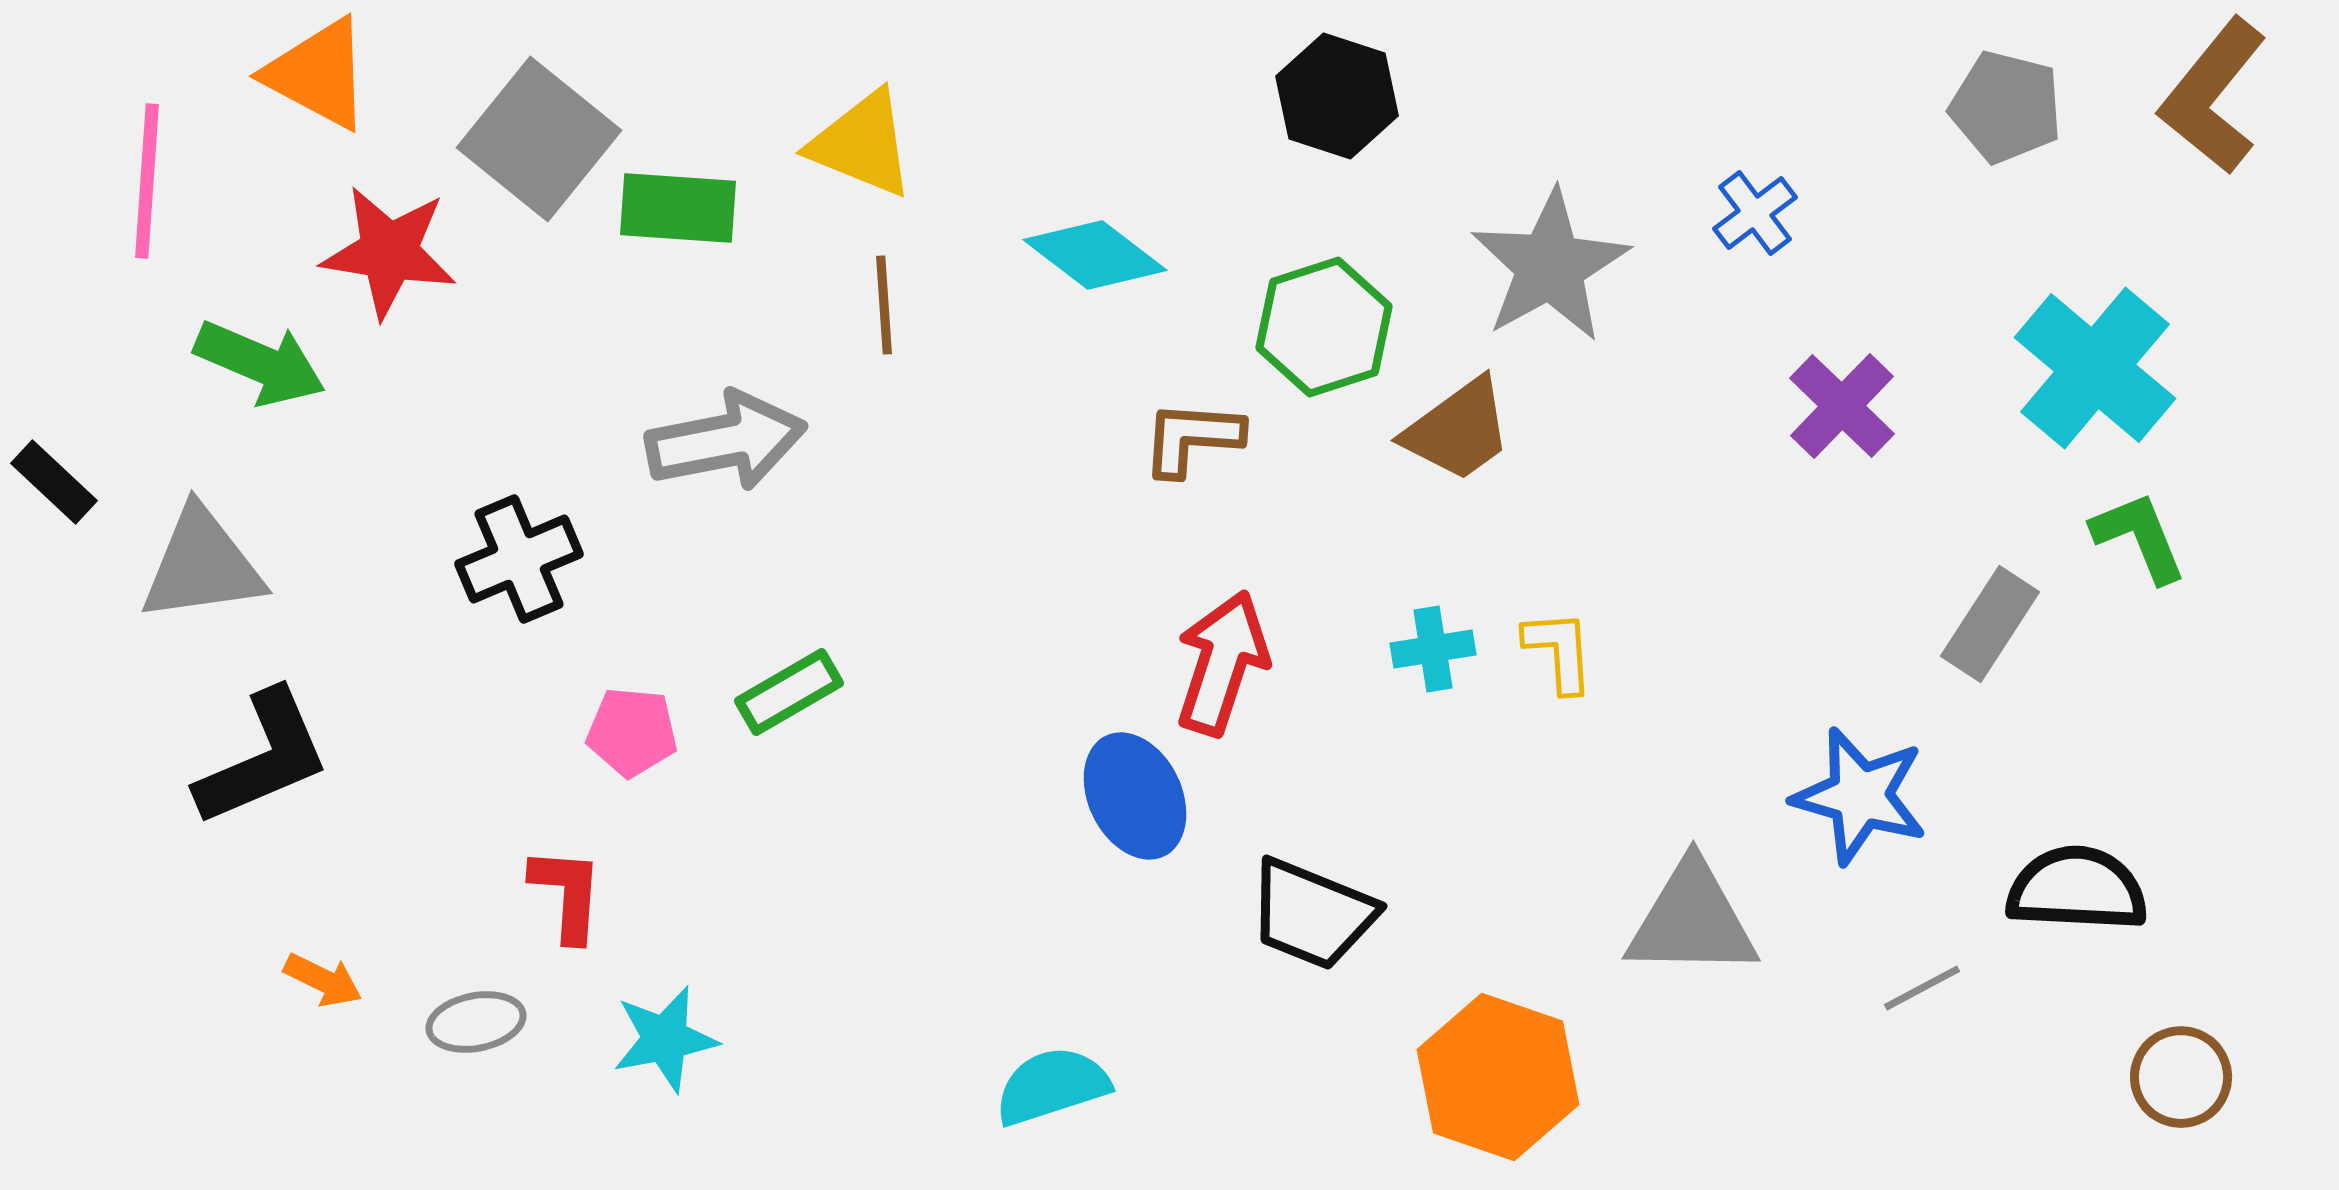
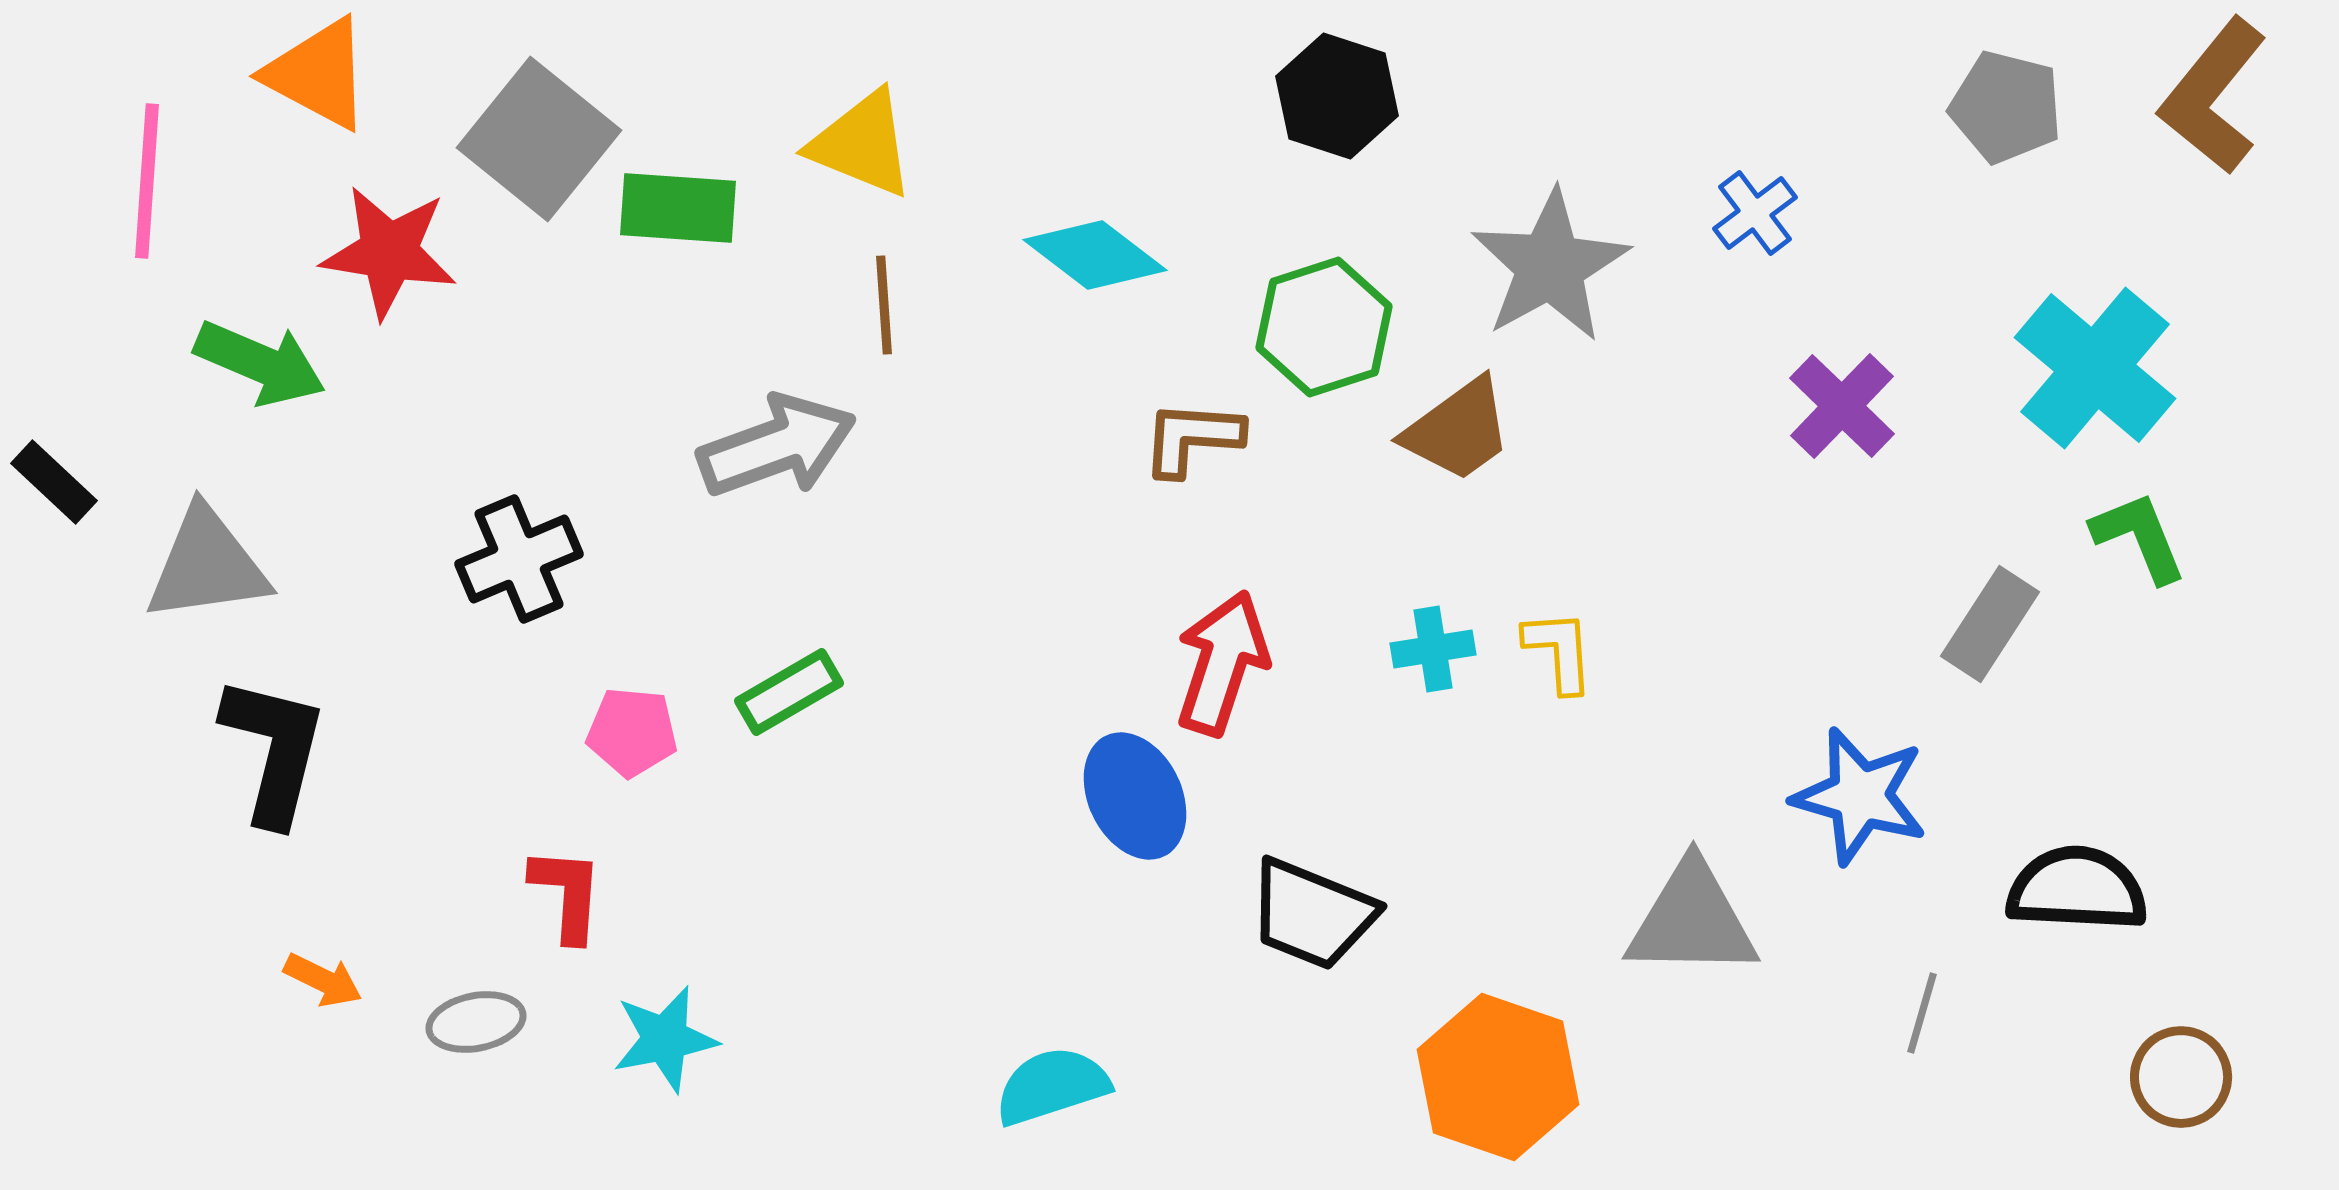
gray arrow at (726, 441): moved 51 px right, 5 px down; rotated 9 degrees counterclockwise
gray triangle at (202, 565): moved 5 px right
black L-shape at (263, 758): moved 11 px right, 8 px up; rotated 53 degrees counterclockwise
gray line at (1922, 988): moved 25 px down; rotated 46 degrees counterclockwise
